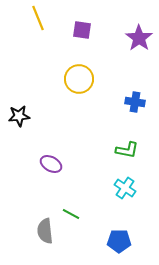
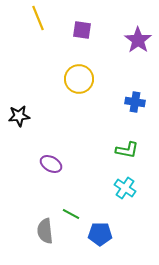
purple star: moved 1 px left, 2 px down
blue pentagon: moved 19 px left, 7 px up
